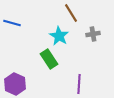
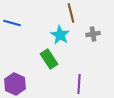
brown line: rotated 18 degrees clockwise
cyan star: moved 1 px right, 1 px up
